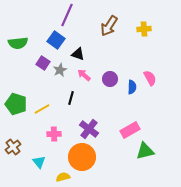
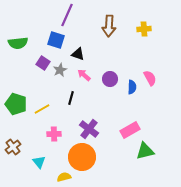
brown arrow: rotated 30 degrees counterclockwise
blue square: rotated 18 degrees counterclockwise
yellow semicircle: moved 1 px right
